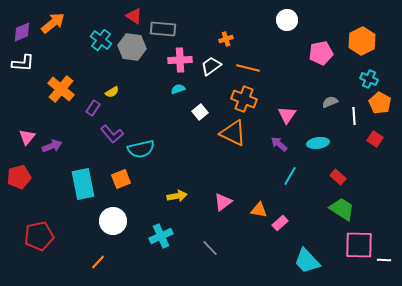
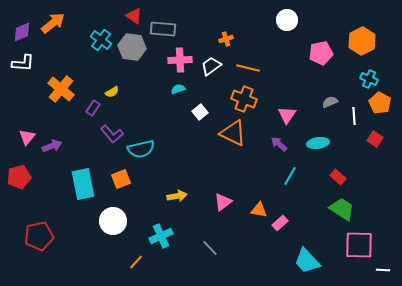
white line at (384, 260): moved 1 px left, 10 px down
orange line at (98, 262): moved 38 px right
